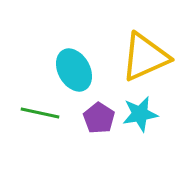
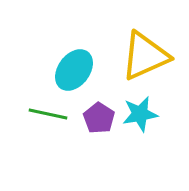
yellow triangle: moved 1 px up
cyan ellipse: rotated 66 degrees clockwise
green line: moved 8 px right, 1 px down
